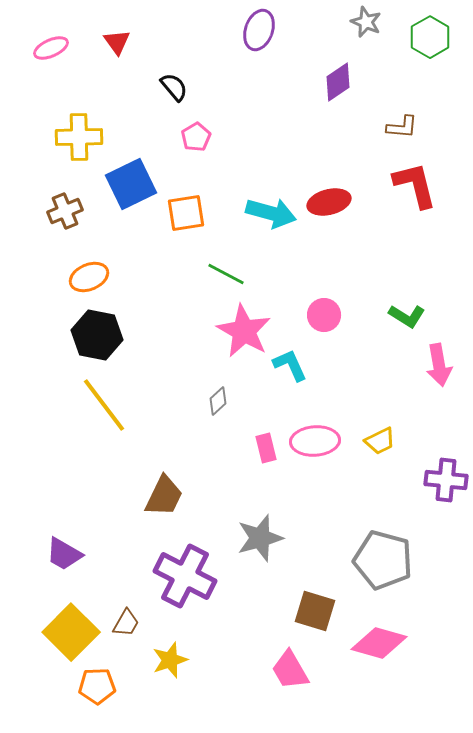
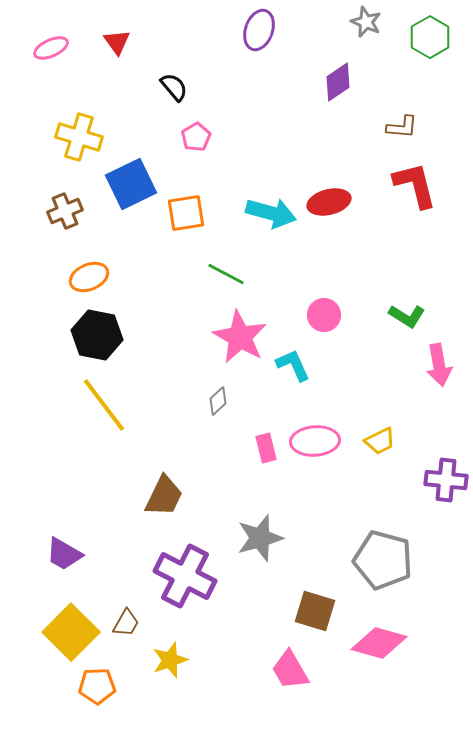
yellow cross at (79, 137): rotated 18 degrees clockwise
pink star at (244, 331): moved 4 px left, 6 px down
cyan L-shape at (290, 365): moved 3 px right
